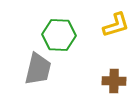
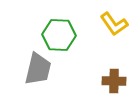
yellow L-shape: moved 2 px left, 1 px up; rotated 72 degrees clockwise
